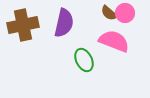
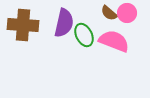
pink circle: moved 2 px right
brown cross: rotated 16 degrees clockwise
green ellipse: moved 25 px up
